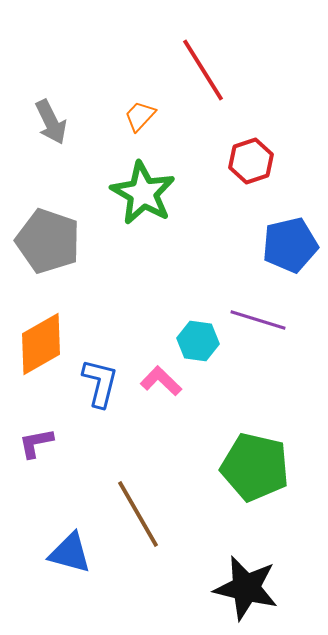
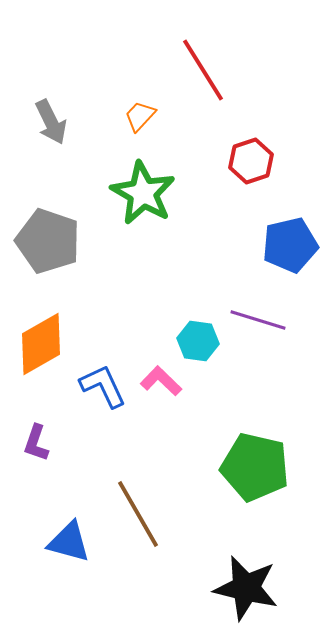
blue L-shape: moved 3 px right, 3 px down; rotated 39 degrees counterclockwise
purple L-shape: rotated 60 degrees counterclockwise
blue triangle: moved 1 px left, 11 px up
